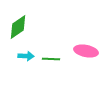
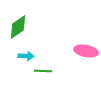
green line: moved 8 px left, 12 px down
